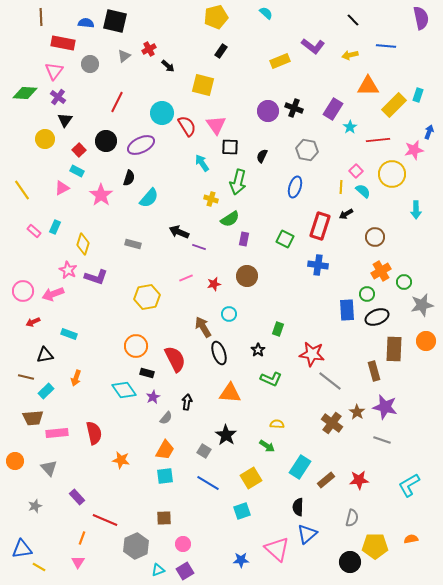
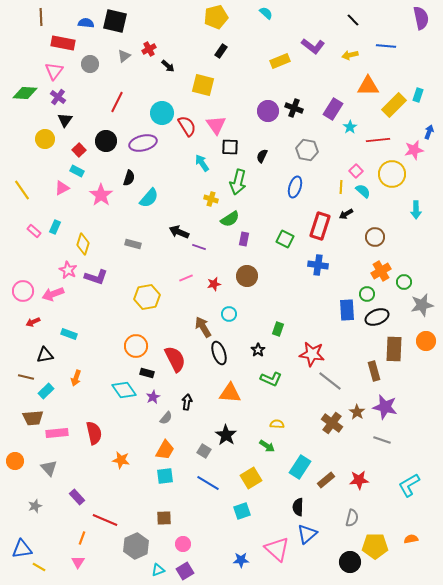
purple ellipse at (141, 145): moved 2 px right, 2 px up; rotated 12 degrees clockwise
